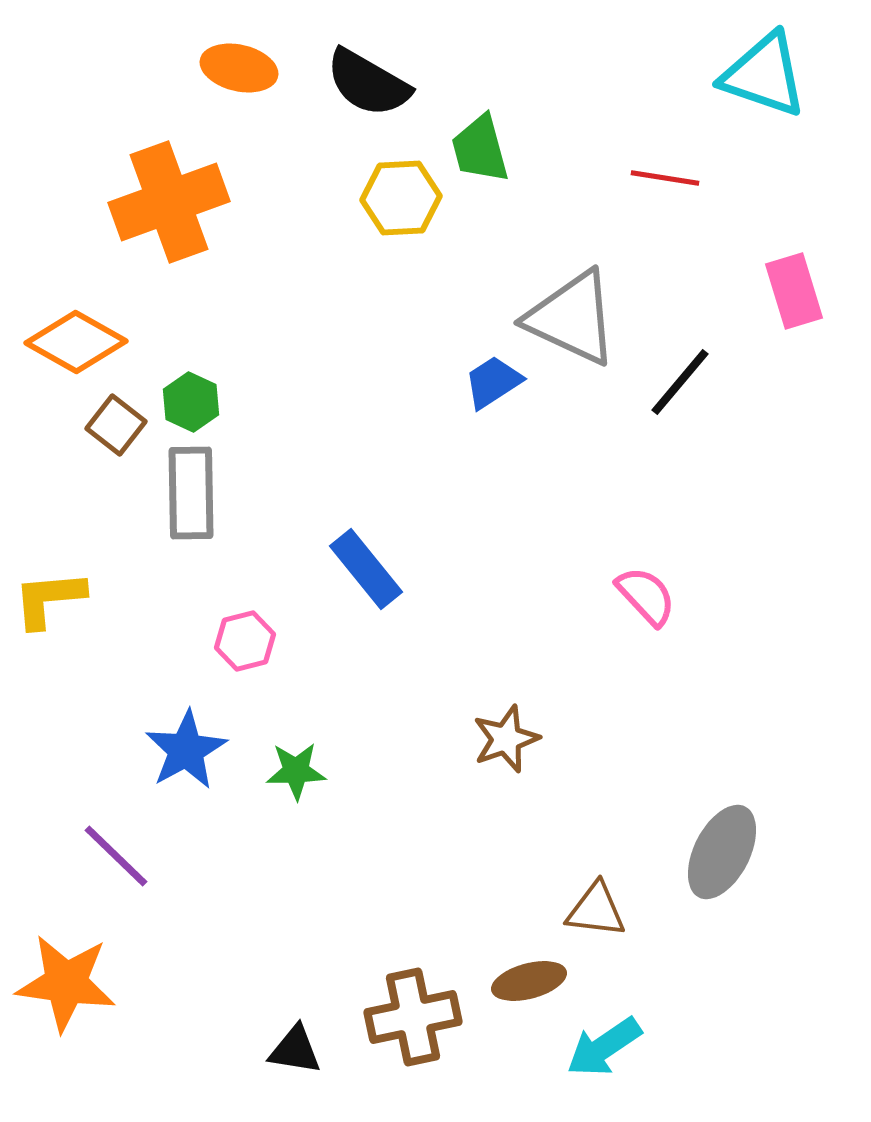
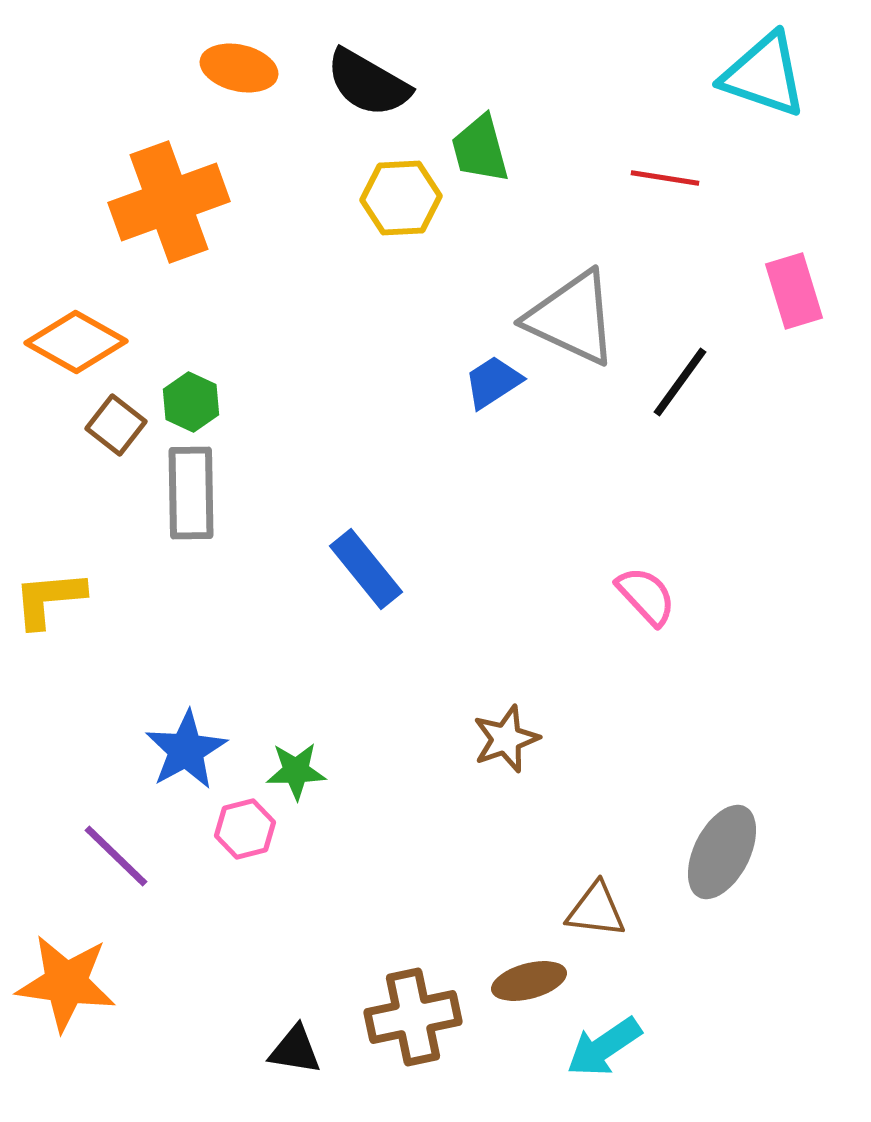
black line: rotated 4 degrees counterclockwise
pink hexagon: moved 188 px down
